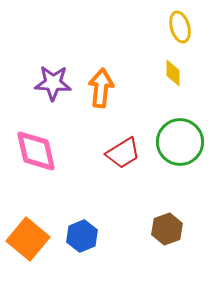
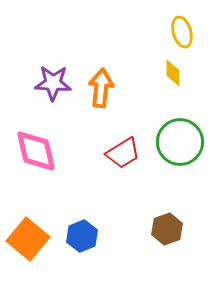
yellow ellipse: moved 2 px right, 5 px down
